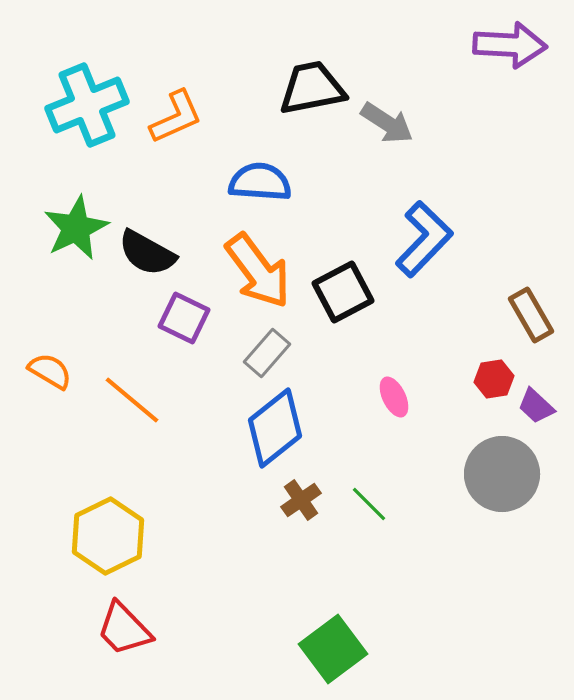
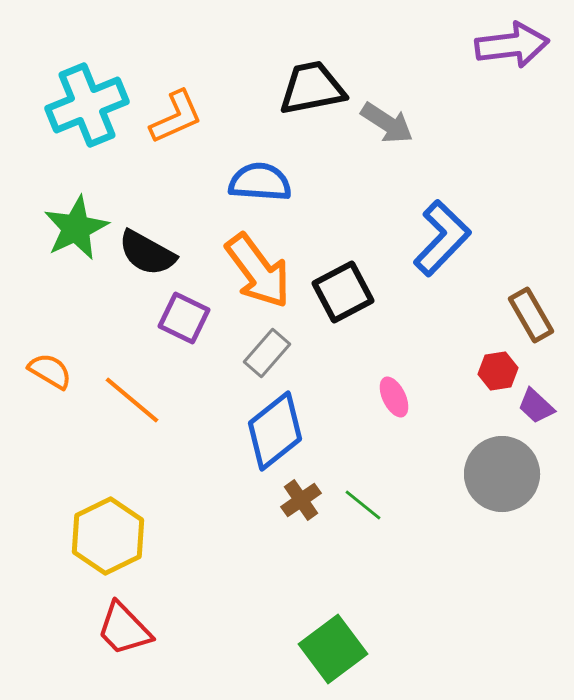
purple arrow: moved 2 px right; rotated 10 degrees counterclockwise
blue L-shape: moved 18 px right, 1 px up
red hexagon: moved 4 px right, 8 px up
blue diamond: moved 3 px down
green line: moved 6 px left, 1 px down; rotated 6 degrees counterclockwise
